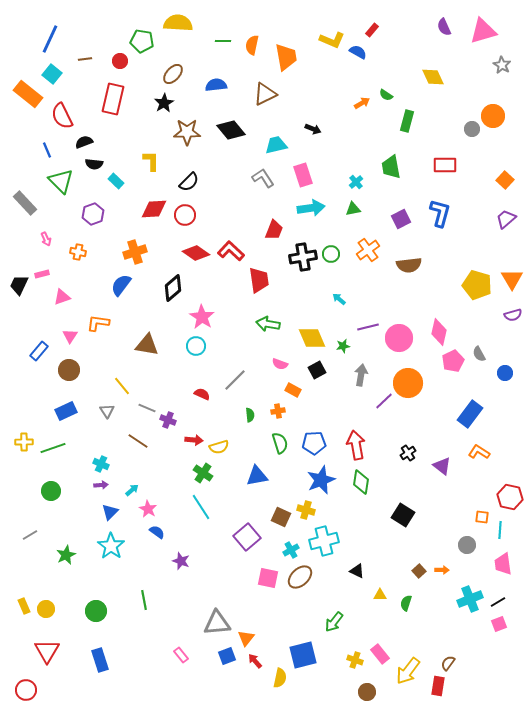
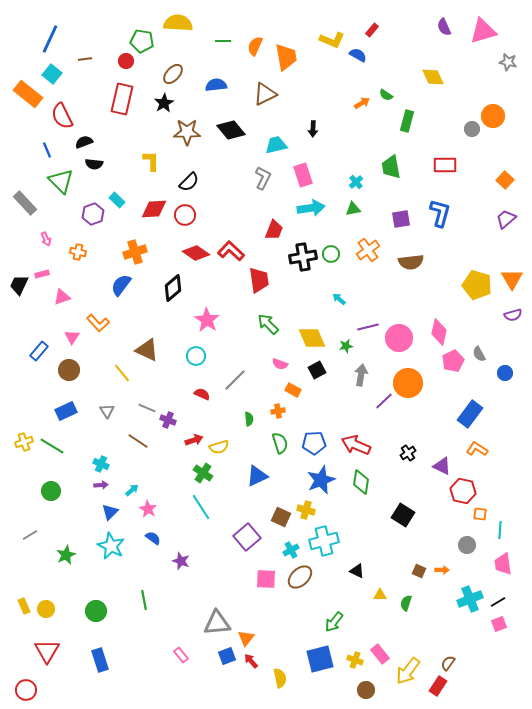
orange semicircle at (252, 45): moved 3 px right, 1 px down; rotated 12 degrees clockwise
blue semicircle at (358, 52): moved 3 px down
red circle at (120, 61): moved 6 px right
gray star at (502, 65): moved 6 px right, 3 px up; rotated 18 degrees counterclockwise
red rectangle at (113, 99): moved 9 px right
black arrow at (313, 129): rotated 70 degrees clockwise
gray L-shape at (263, 178): rotated 60 degrees clockwise
cyan rectangle at (116, 181): moved 1 px right, 19 px down
purple square at (401, 219): rotated 18 degrees clockwise
brown semicircle at (409, 265): moved 2 px right, 3 px up
pink star at (202, 317): moved 5 px right, 3 px down
orange L-shape at (98, 323): rotated 140 degrees counterclockwise
green arrow at (268, 324): rotated 35 degrees clockwise
pink triangle at (70, 336): moved 2 px right, 1 px down
brown triangle at (147, 345): moved 5 px down; rotated 15 degrees clockwise
cyan circle at (196, 346): moved 10 px down
green star at (343, 346): moved 3 px right
yellow line at (122, 386): moved 13 px up
green semicircle at (250, 415): moved 1 px left, 4 px down
red arrow at (194, 440): rotated 24 degrees counterclockwise
yellow cross at (24, 442): rotated 18 degrees counterclockwise
red arrow at (356, 445): rotated 56 degrees counterclockwise
green line at (53, 448): moved 1 px left, 2 px up; rotated 50 degrees clockwise
orange L-shape at (479, 452): moved 2 px left, 3 px up
purple triangle at (442, 466): rotated 12 degrees counterclockwise
blue triangle at (257, 476): rotated 15 degrees counterclockwise
red hexagon at (510, 497): moved 47 px left, 6 px up
orange square at (482, 517): moved 2 px left, 3 px up
blue semicircle at (157, 532): moved 4 px left, 6 px down
cyan star at (111, 546): rotated 8 degrees counterclockwise
brown square at (419, 571): rotated 24 degrees counterclockwise
pink square at (268, 578): moved 2 px left, 1 px down; rotated 10 degrees counterclockwise
blue square at (303, 655): moved 17 px right, 4 px down
red arrow at (255, 661): moved 4 px left
yellow semicircle at (280, 678): rotated 24 degrees counterclockwise
red rectangle at (438, 686): rotated 24 degrees clockwise
brown circle at (367, 692): moved 1 px left, 2 px up
